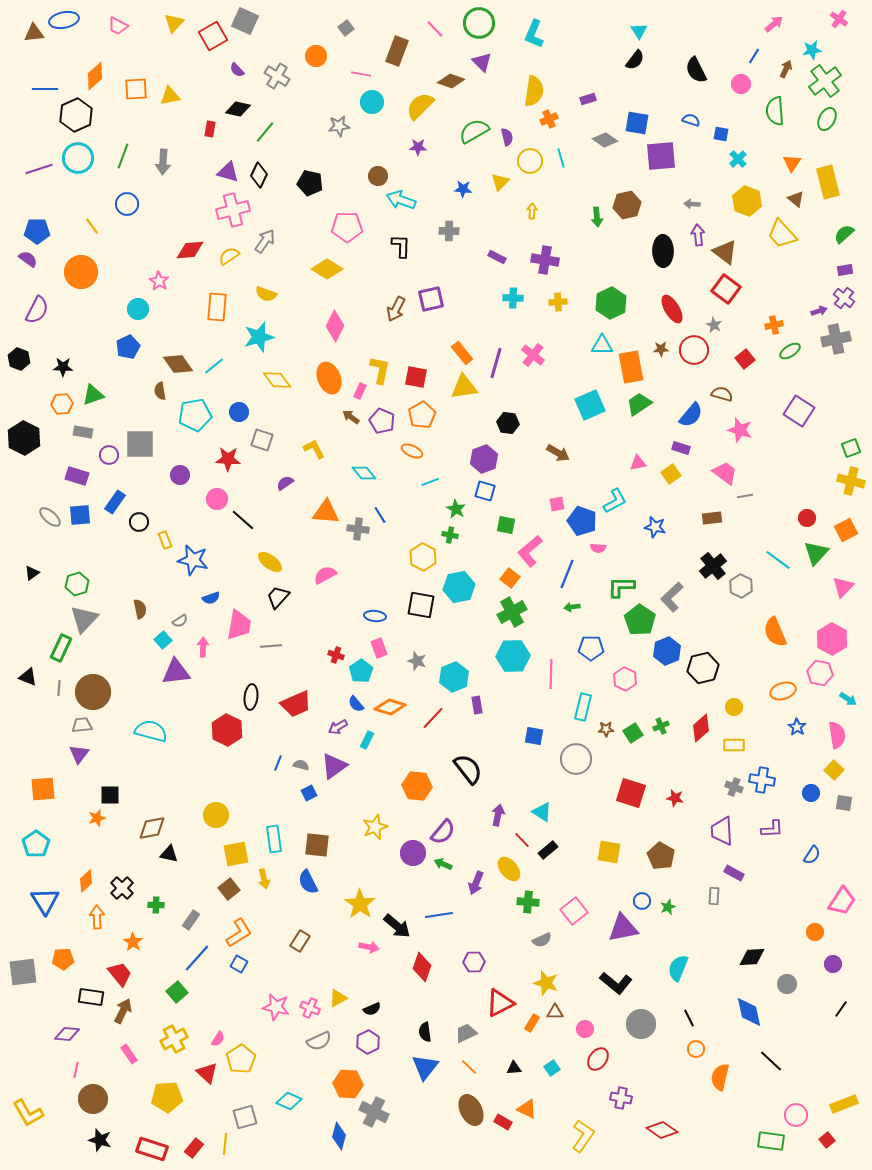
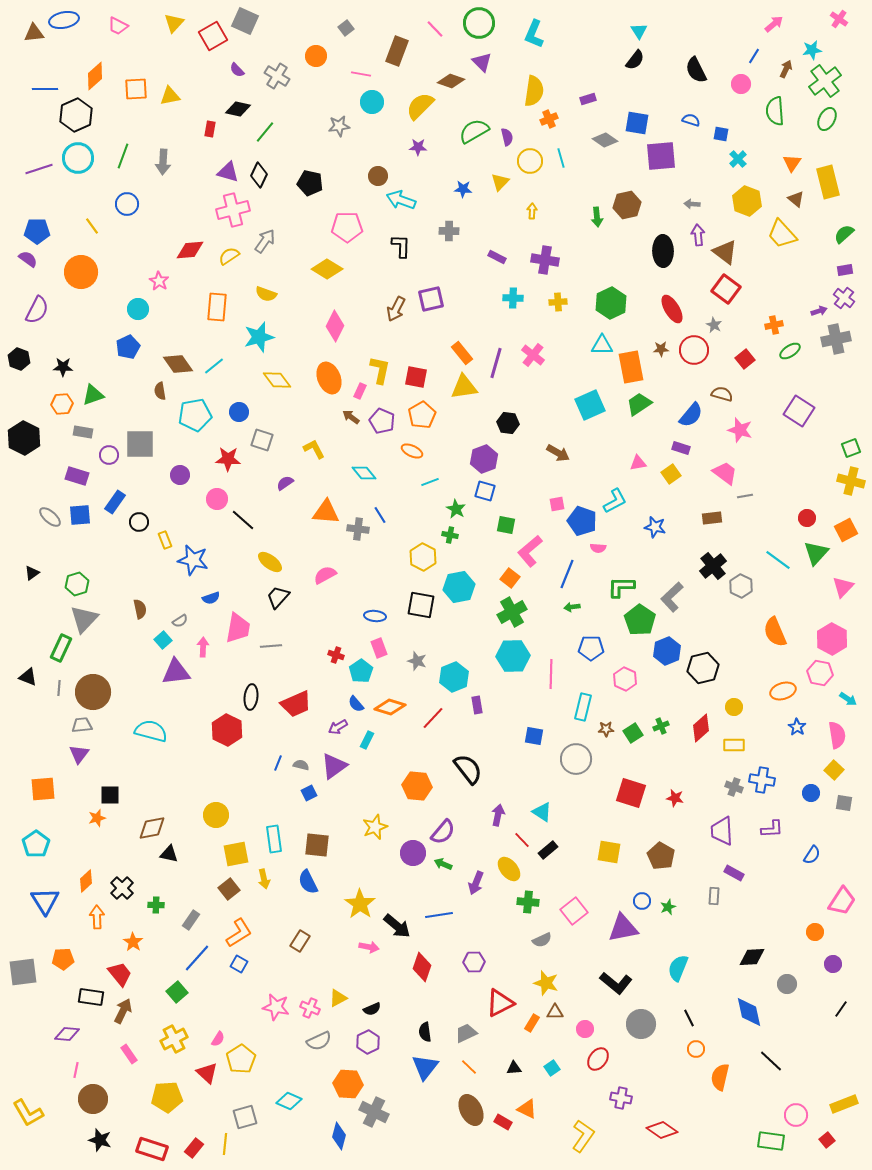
pink trapezoid at (239, 625): moved 1 px left, 3 px down
